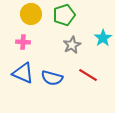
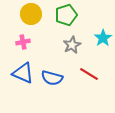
green pentagon: moved 2 px right
pink cross: rotated 16 degrees counterclockwise
red line: moved 1 px right, 1 px up
